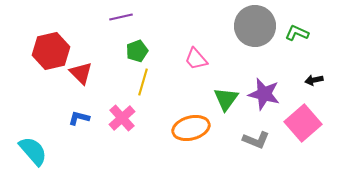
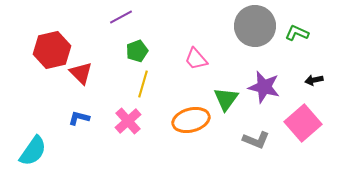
purple line: rotated 15 degrees counterclockwise
red hexagon: moved 1 px right, 1 px up
yellow line: moved 2 px down
purple star: moved 7 px up
pink cross: moved 6 px right, 3 px down
orange ellipse: moved 8 px up
cyan semicircle: rotated 76 degrees clockwise
